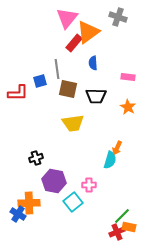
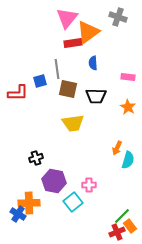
red rectangle: moved 1 px left; rotated 42 degrees clockwise
cyan semicircle: moved 18 px right
orange rectangle: moved 1 px right, 1 px up; rotated 40 degrees clockwise
